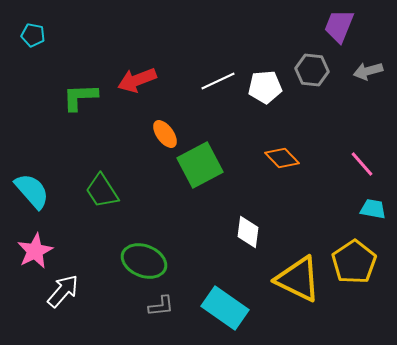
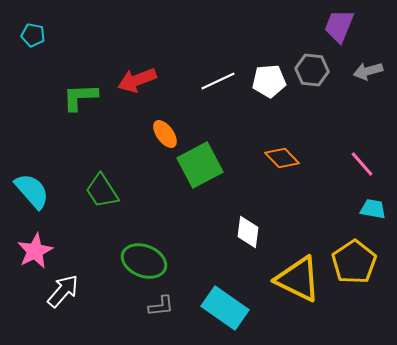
white pentagon: moved 4 px right, 6 px up
